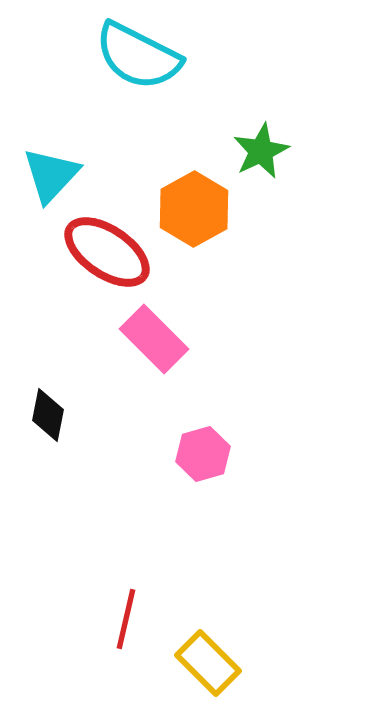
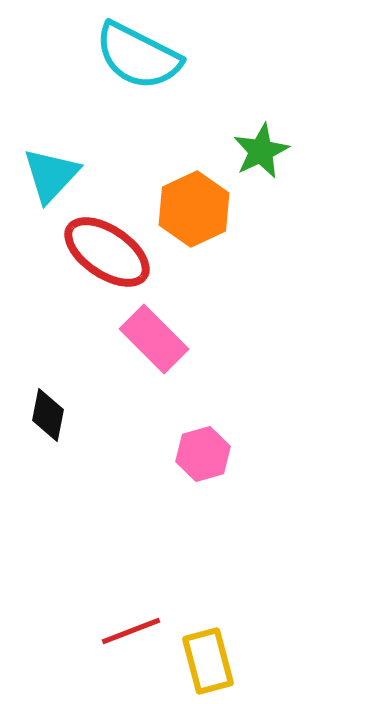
orange hexagon: rotated 4 degrees clockwise
red line: moved 5 px right, 12 px down; rotated 56 degrees clockwise
yellow rectangle: moved 2 px up; rotated 30 degrees clockwise
